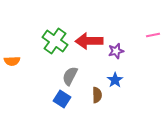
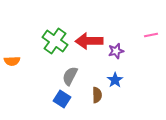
pink line: moved 2 px left
